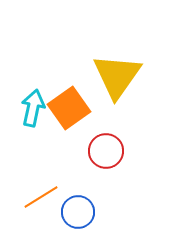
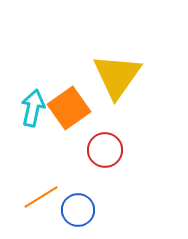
red circle: moved 1 px left, 1 px up
blue circle: moved 2 px up
